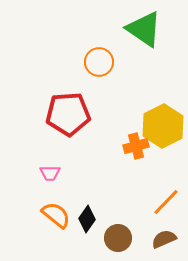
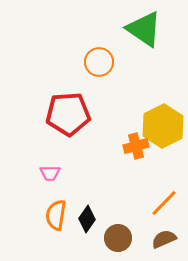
orange line: moved 2 px left, 1 px down
orange semicircle: rotated 120 degrees counterclockwise
